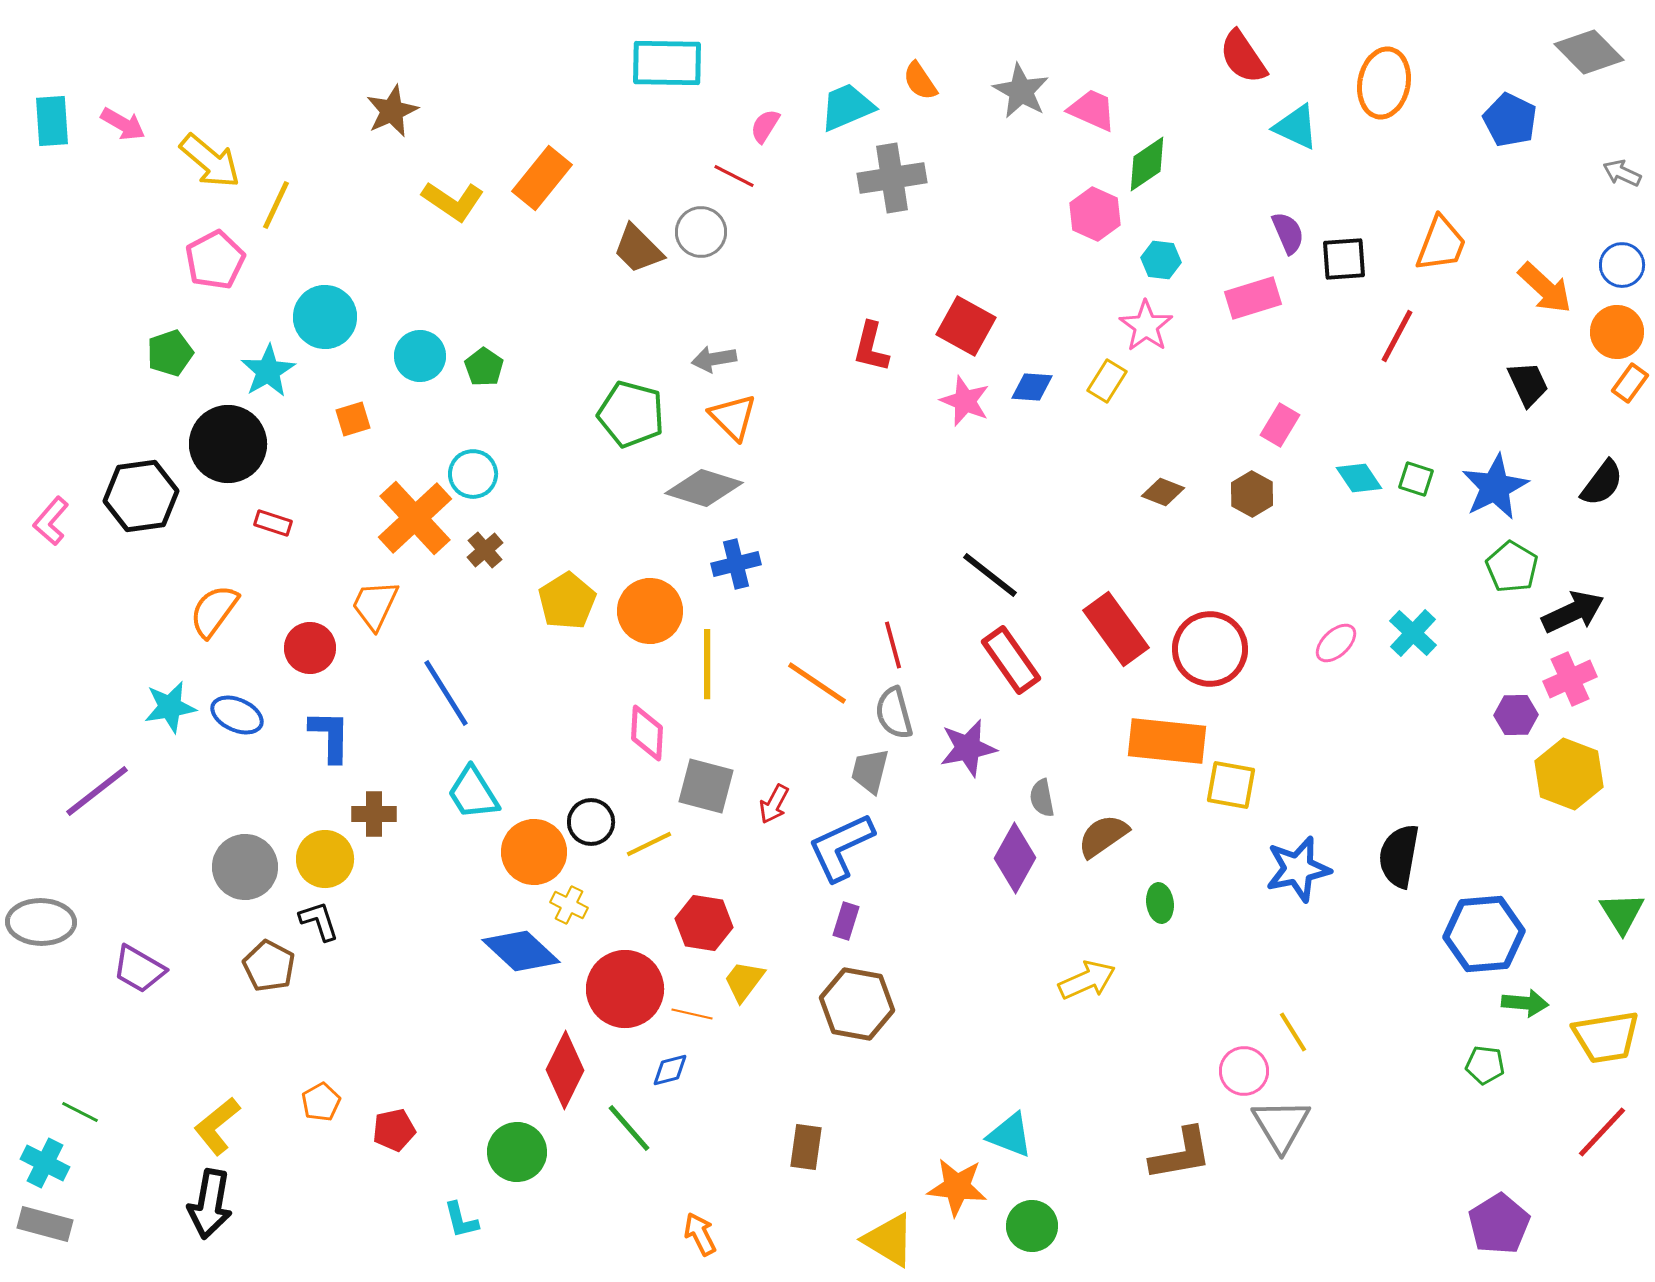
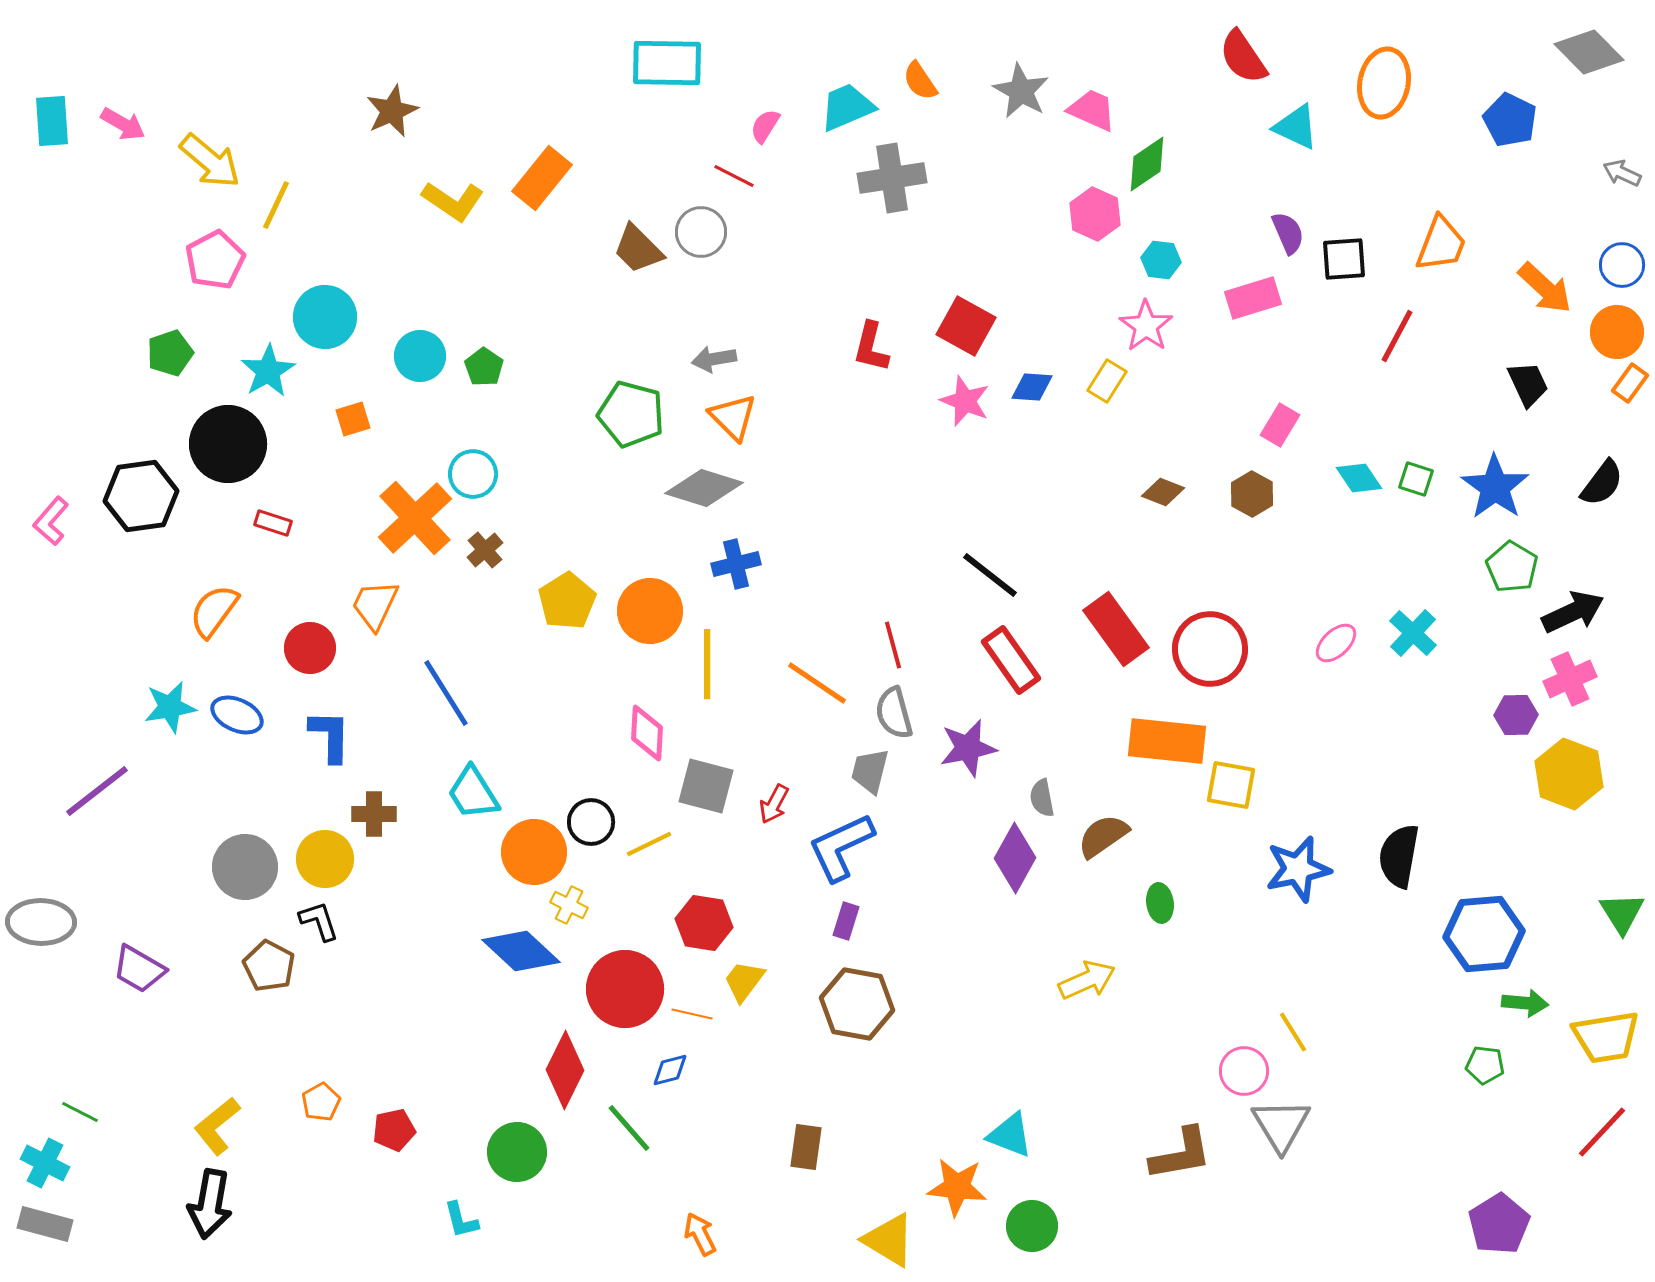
blue star at (1495, 487): rotated 10 degrees counterclockwise
